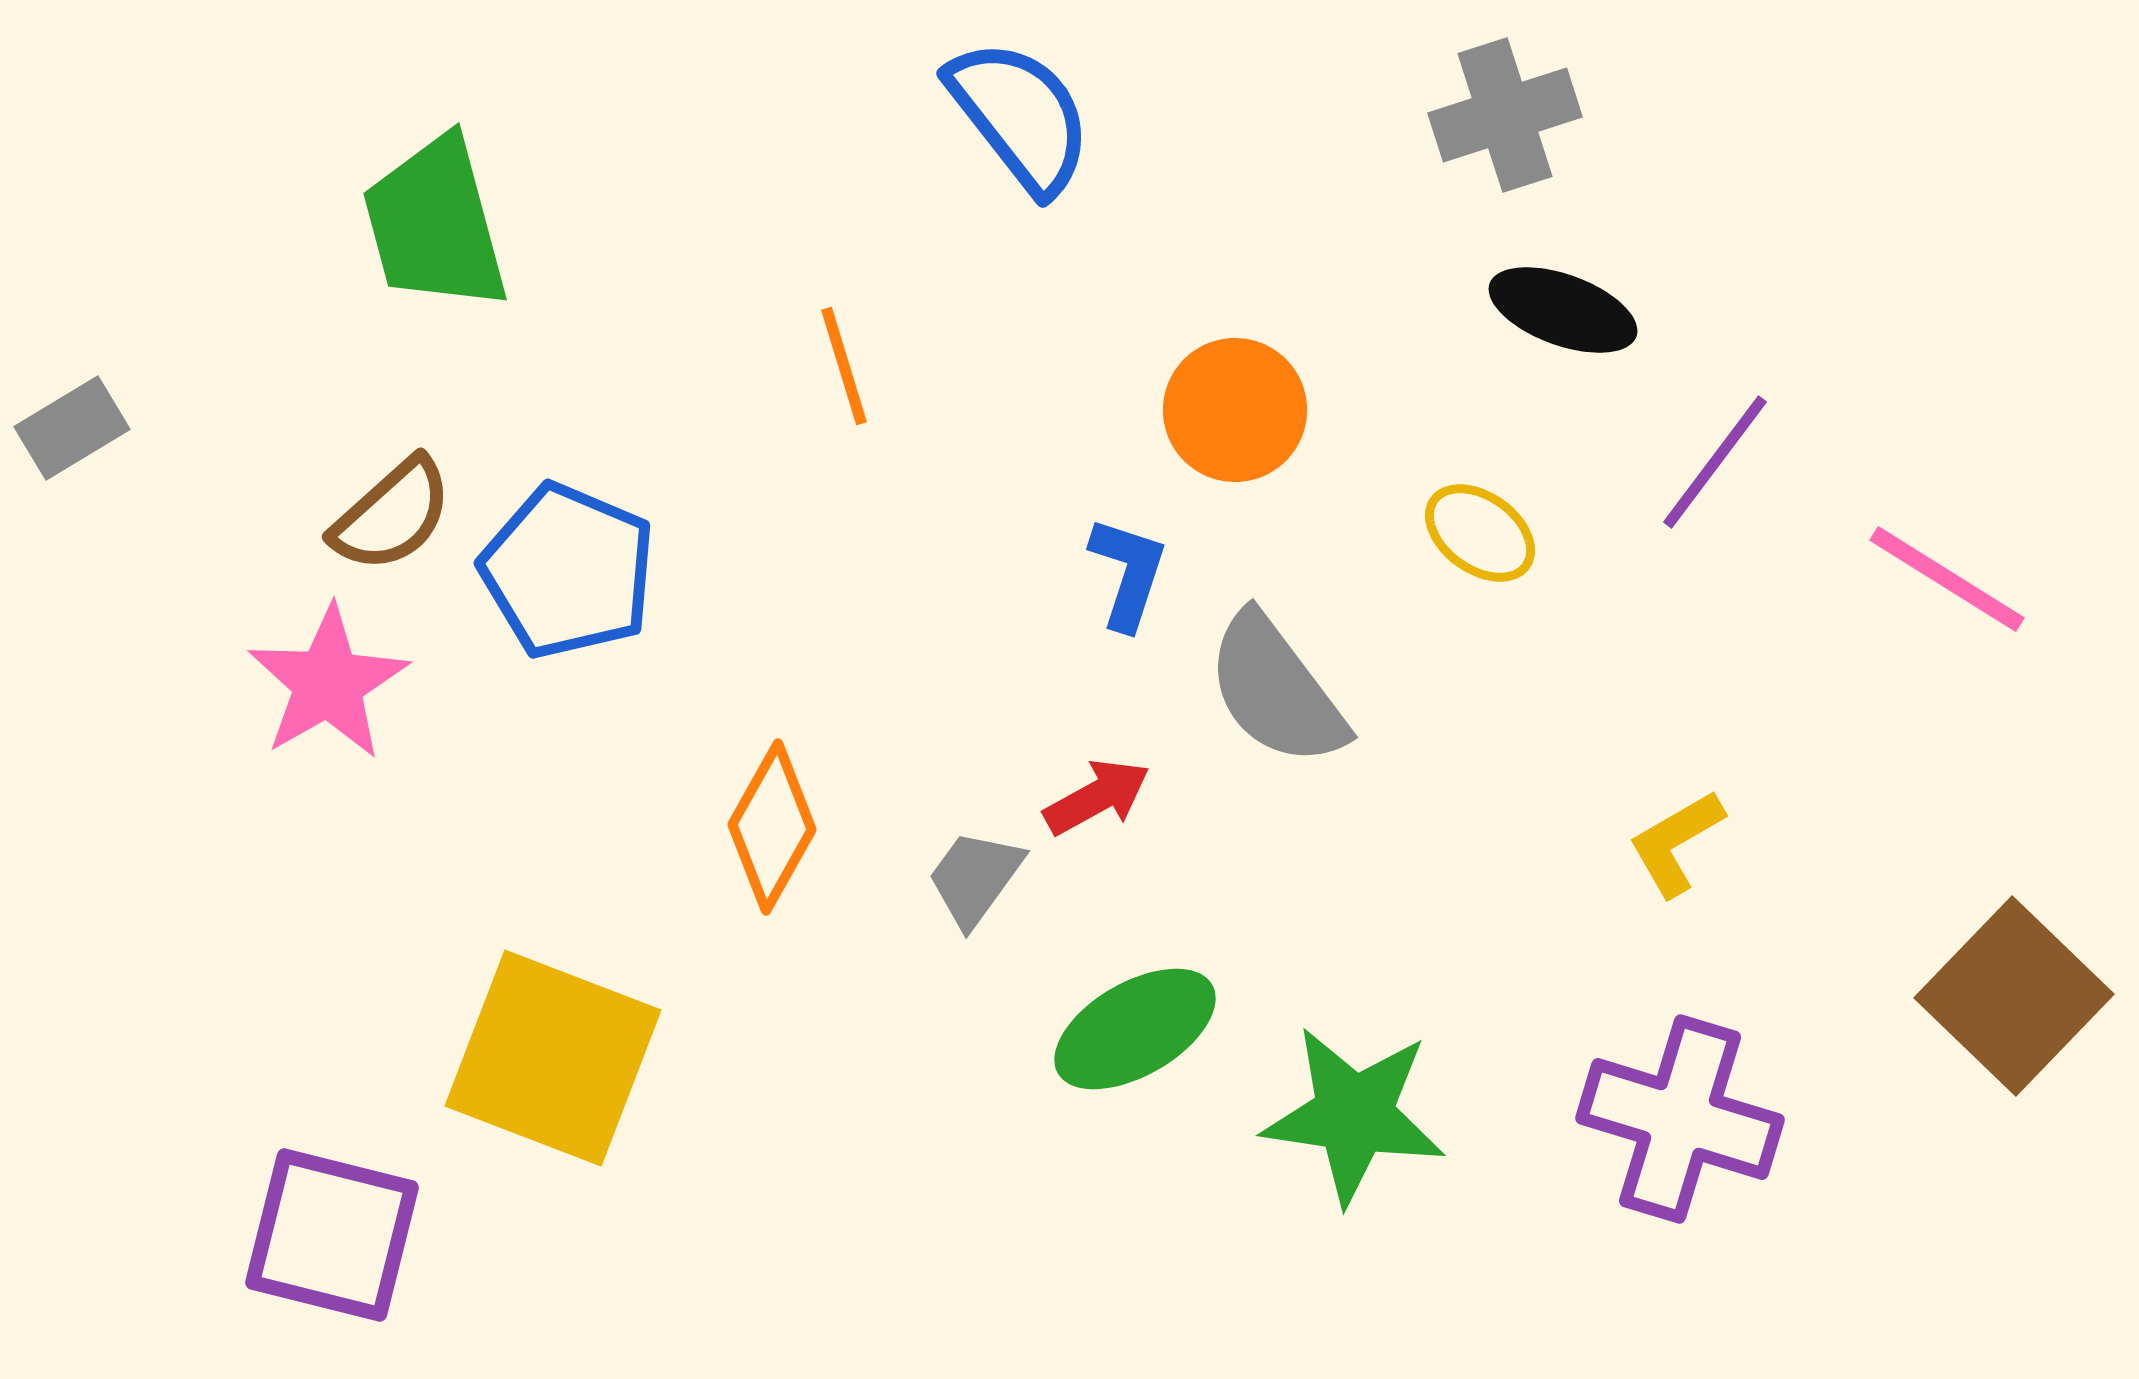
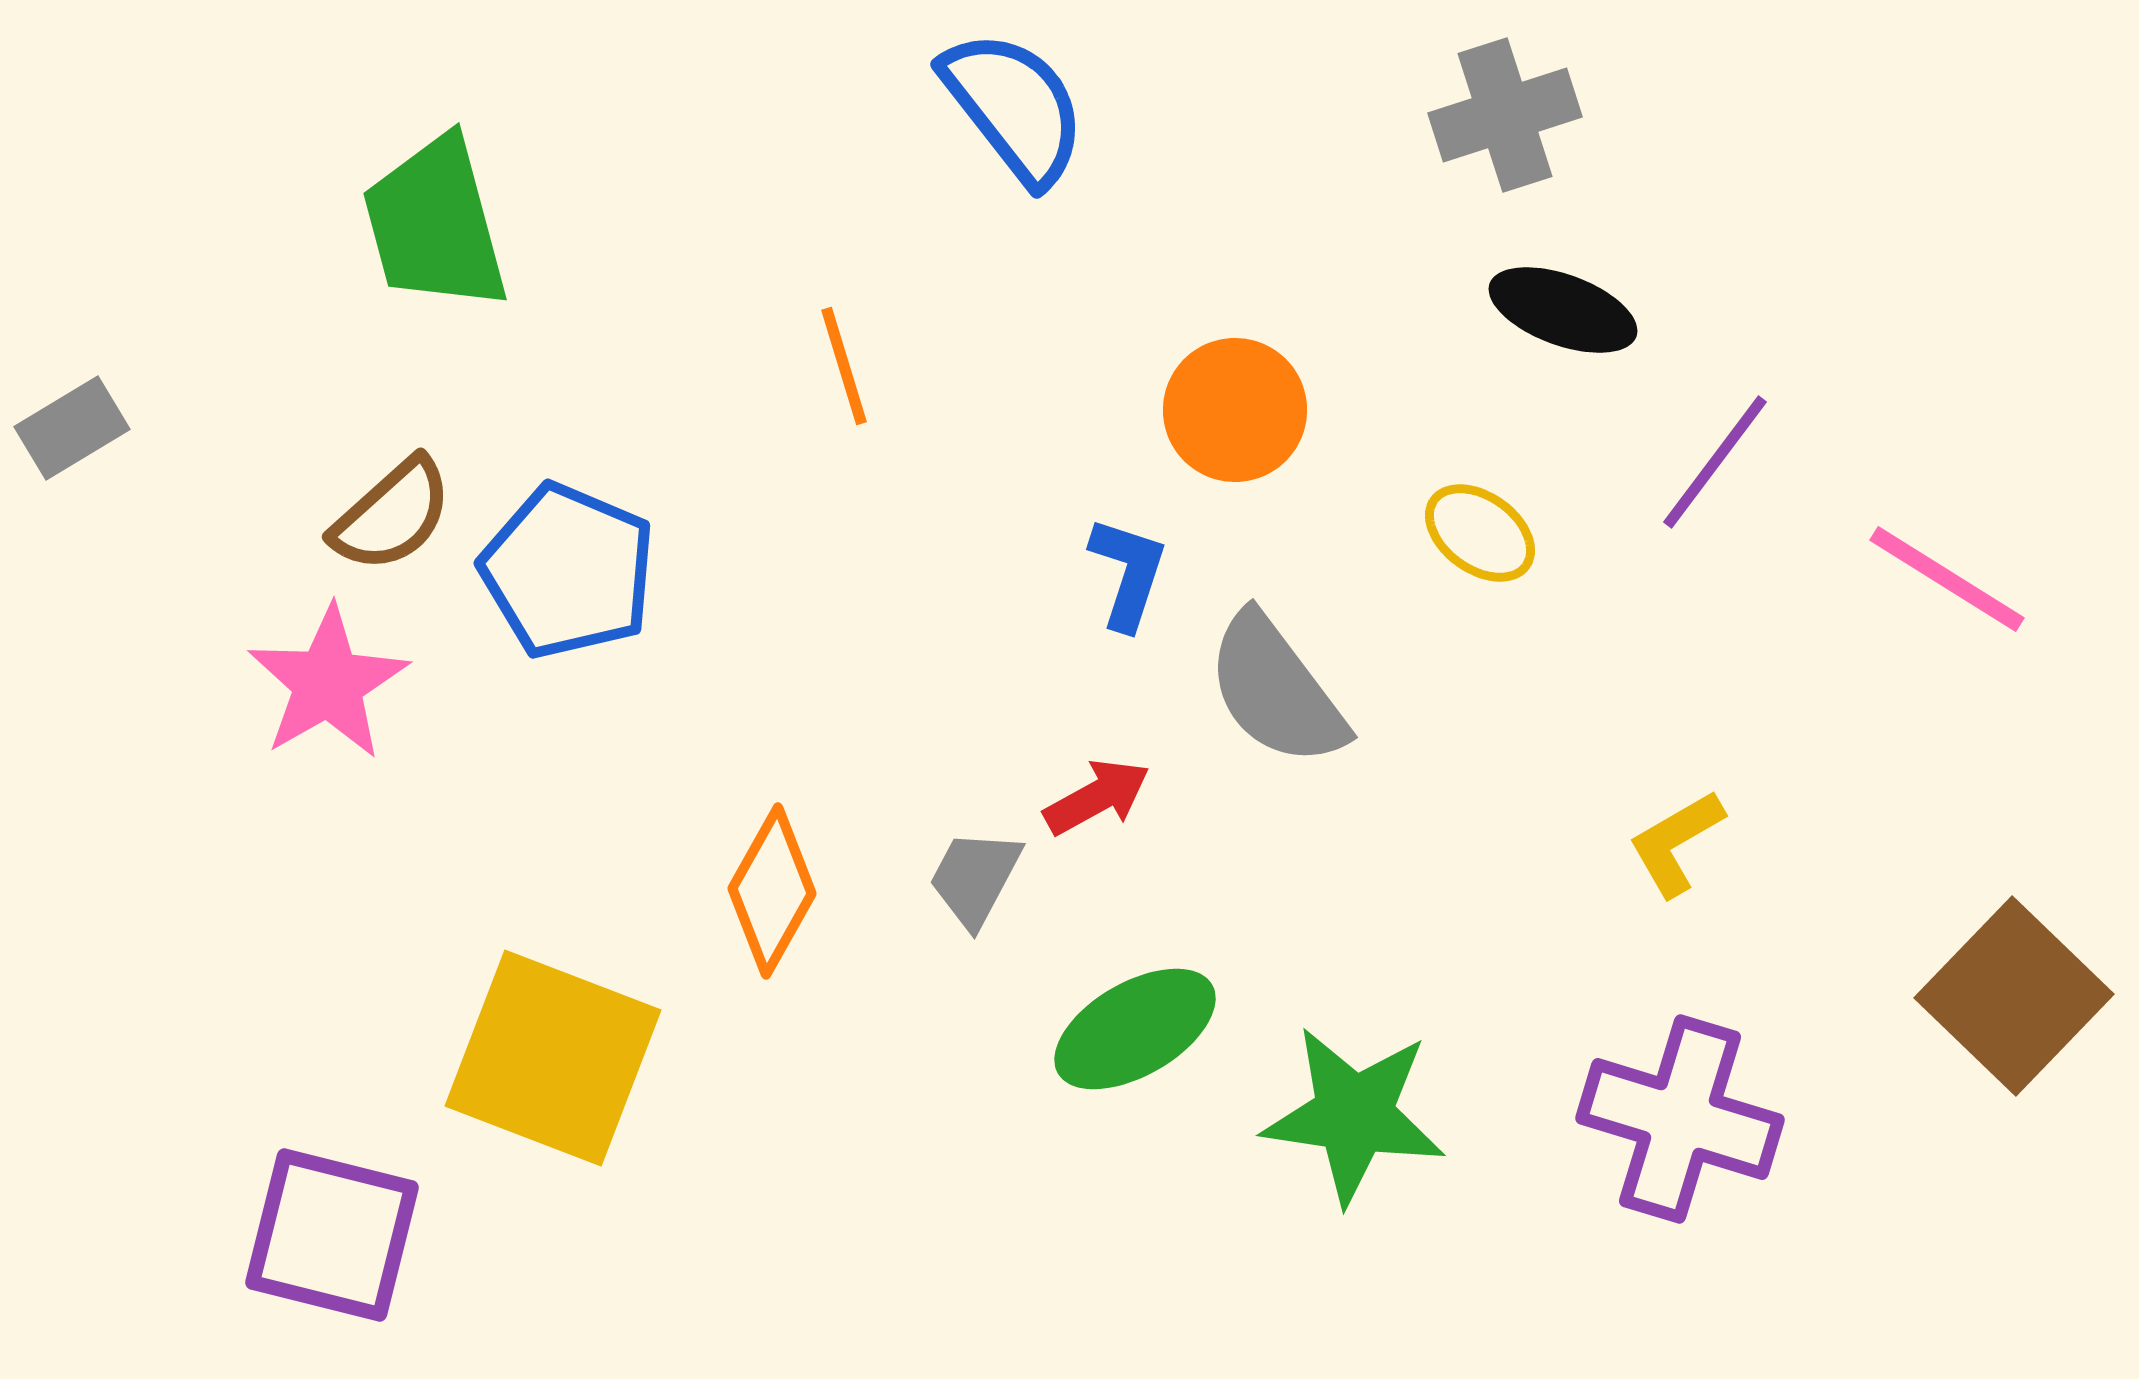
blue semicircle: moved 6 px left, 9 px up
orange diamond: moved 64 px down
gray trapezoid: rotated 8 degrees counterclockwise
